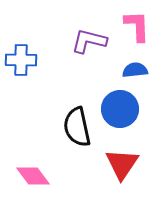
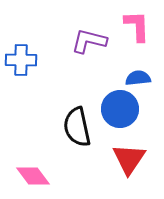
blue semicircle: moved 3 px right, 8 px down
red triangle: moved 7 px right, 5 px up
